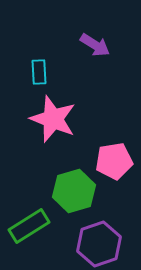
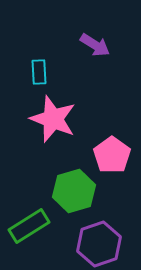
pink pentagon: moved 2 px left, 6 px up; rotated 27 degrees counterclockwise
